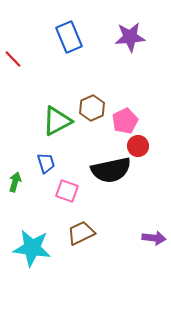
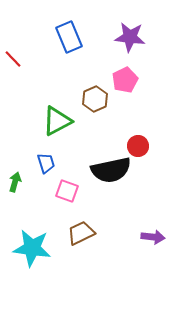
purple star: rotated 12 degrees clockwise
brown hexagon: moved 3 px right, 9 px up
pink pentagon: moved 41 px up
purple arrow: moved 1 px left, 1 px up
